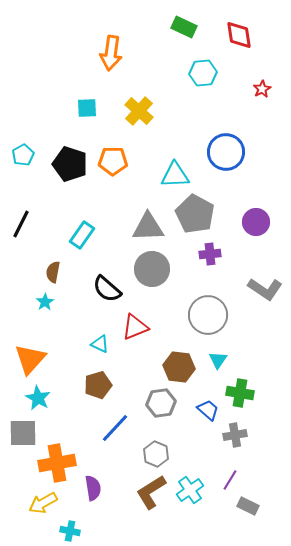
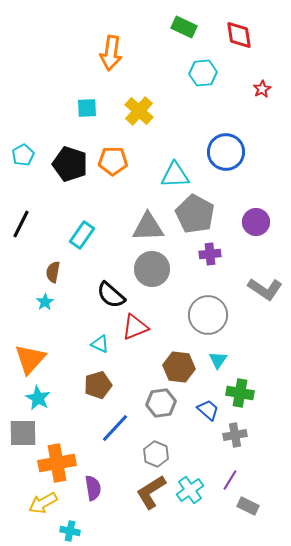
black semicircle at (107, 289): moved 4 px right, 6 px down
